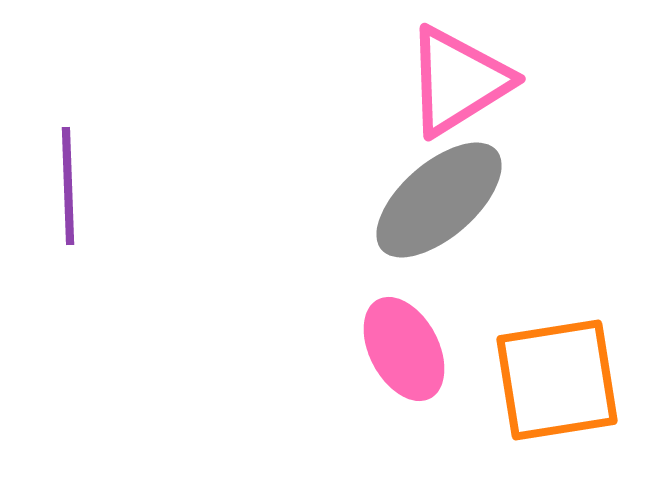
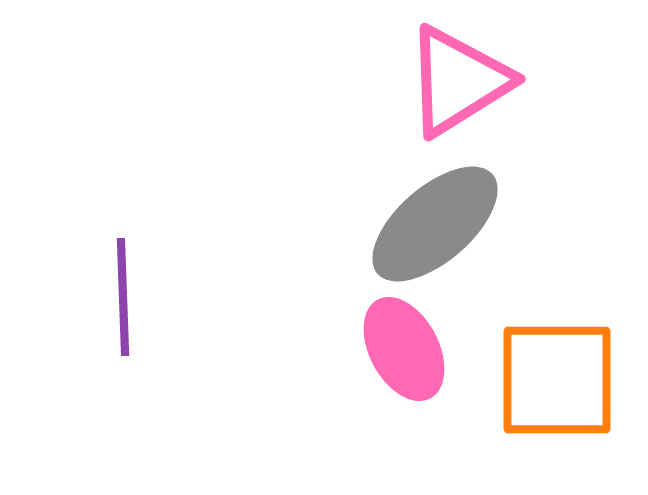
purple line: moved 55 px right, 111 px down
gray ellipse: moved 4 px left, 24 px down
orange square: rotated 9 degrees clockwise
